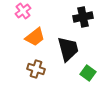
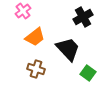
black cross: rotated 18 degrees counterclockwise
black trapezoid: rotated 28 degrees counterclockwise
